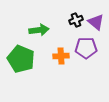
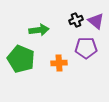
purple triangle: moved 1 px up
orange cross: moved 2 px left, 7 px down
